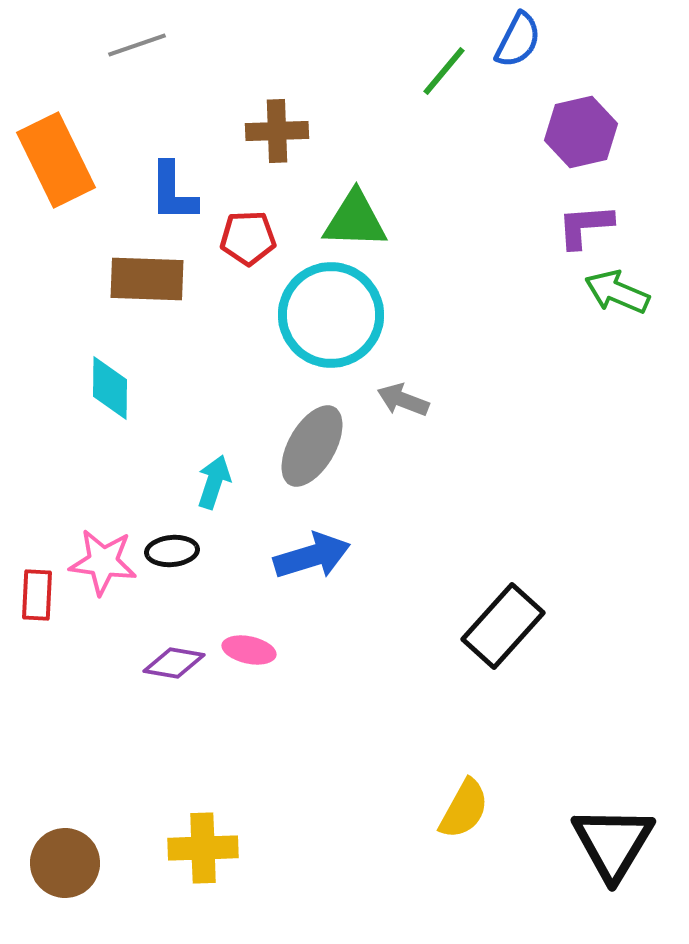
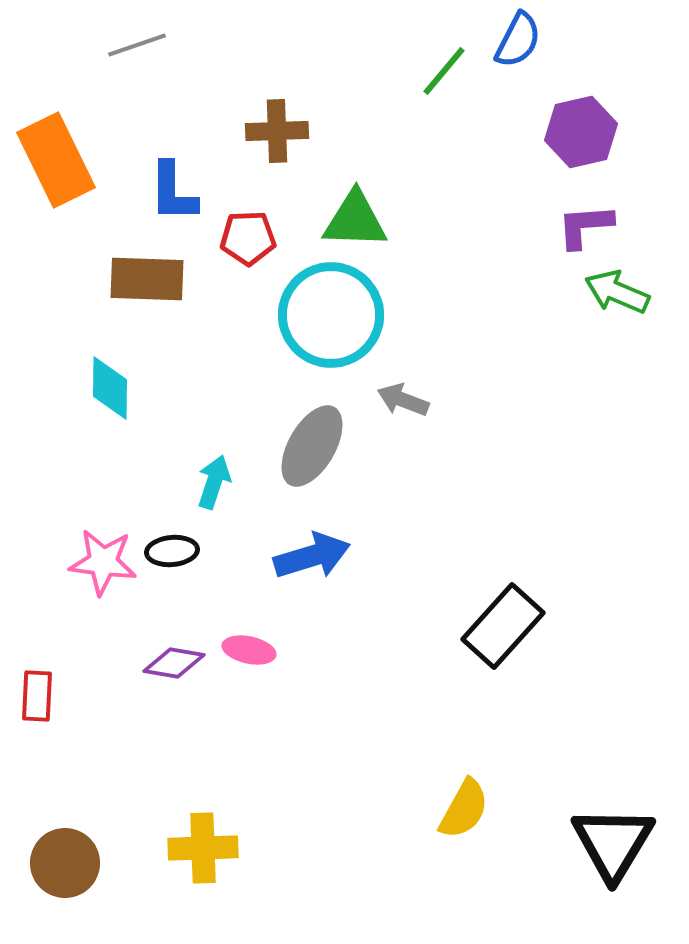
red rectangle: moved 101 px down
